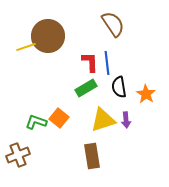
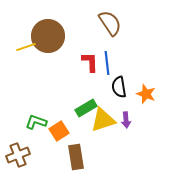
brown semicircle: moved 3 px left, 1 px up
green rectangle: moved 20 px down
orange star: rotated 12 degrees counterclockwise
orange square: moved 13 px down; rotated 18 degrees clockwise
brown rectangle: moved 16 px left, 1 px down
